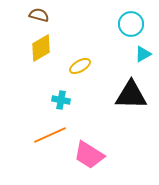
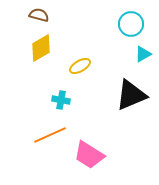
black triangle: rotated 24 degrees counterclockwise
